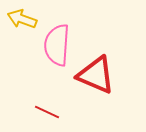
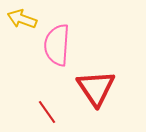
red triangle: moved 13 px down; rotated 33 degrees clockwise
red line: rotated 30 degrees clockwise
